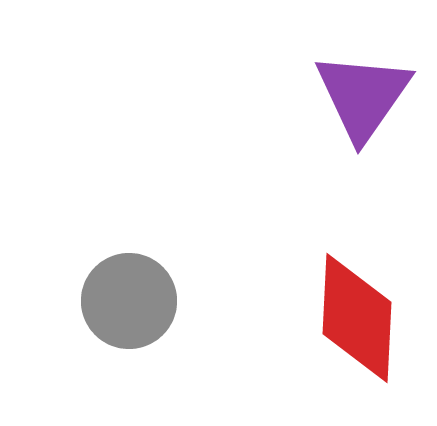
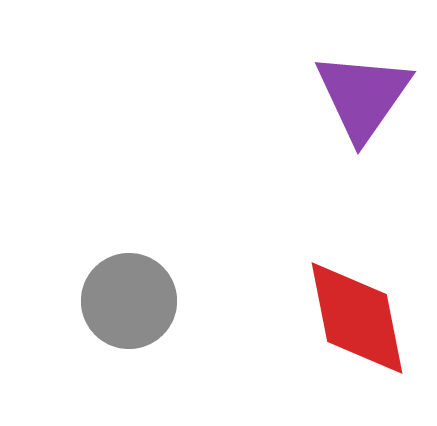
red diamond: rotated 14 degrees counterclockwise
